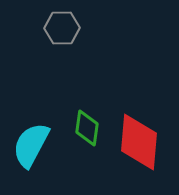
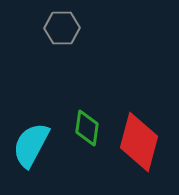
red diamond: rotated 10 degrees clockwise
